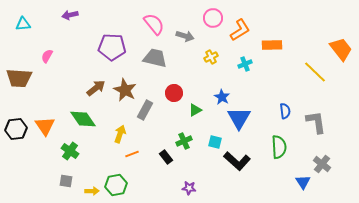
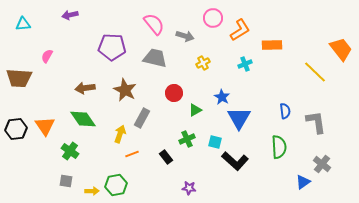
yellow cross at (211, 57): moved 8 px left, 6 px down
brown arrow at (96, 88): moved 11 px left; rotated 150 degrees counterclockwise
gray rectangle at (145, 110): moved 3 px left, 8 px down
green cross at (184, 141): moved 3 px right, 2 px up
black L-shape at (237, 161): moved 2 px left
blue triangle at (303, 182): rotated 28 degrees clockwise
